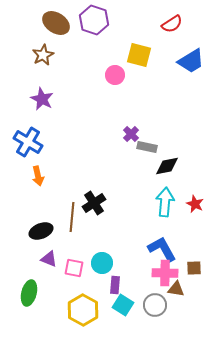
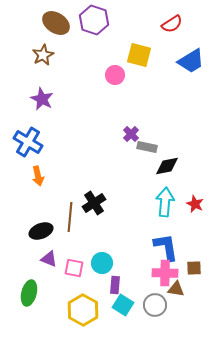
brown line: moved 2 px left
blue L-shape: moved 4 px right, 2 px up; rotated 20 degrees clockwise
